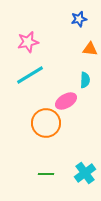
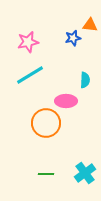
blue star: moved 6 px left, 19 px down
orange triangle: moved 24 px up
pink ellipse: rotated 30 degrees clockwise
